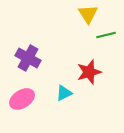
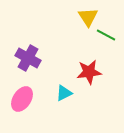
yellow triangle: moved 3 px down
green line: rotated 42 degrees clockwise
red star: rotated 10 degrees clockwise
pink ellipse: rotated 25 degrees counterclockwise
